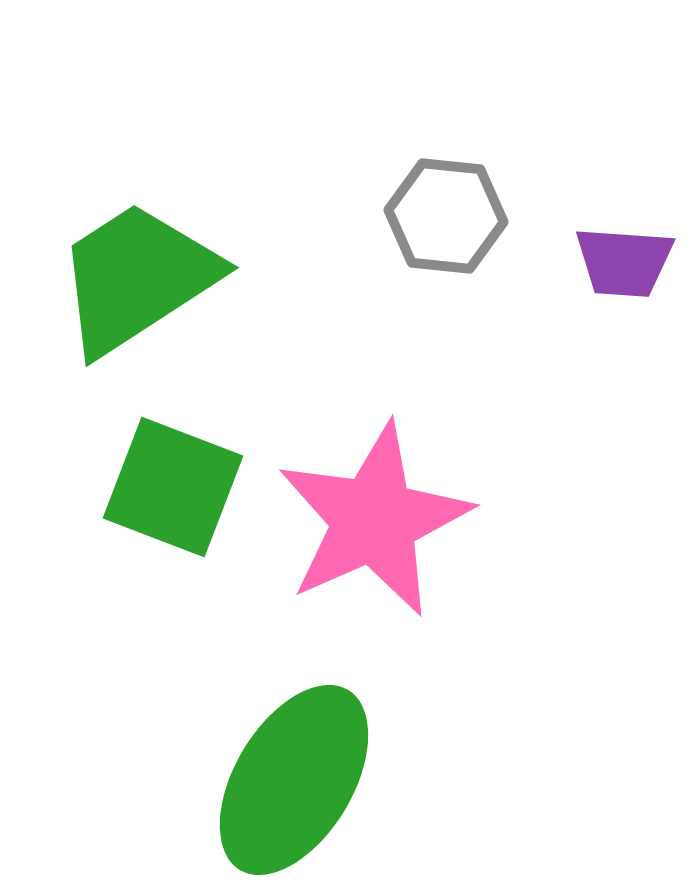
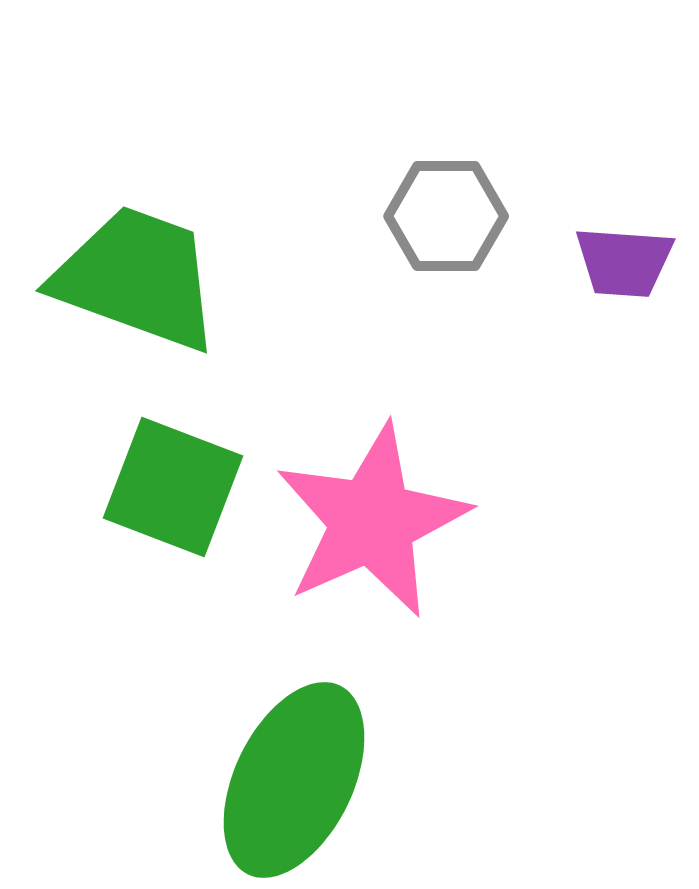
gray hexagon: rotated 6 degrees counterclockwise
green trapezoid: rotated 53 degrees clockwise
pink star: moved 2 px left, 1 px down
green ellipse: rotated 5 degrees counterclockwise
